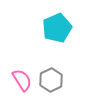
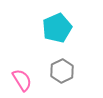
gray hexagon: moved 11 px right, 9 px up
